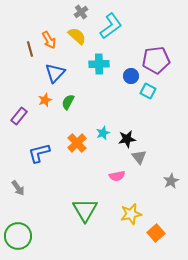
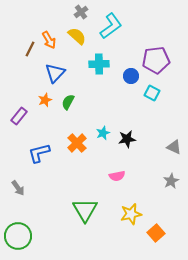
brown line: rotated 42 degrees clockwise
cyan square: moved 4 px right, 2 px down
gray triangle: moved 35 px right, 10 px up; rotated 28 degrees counterclockwise
